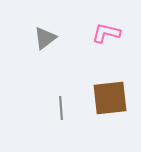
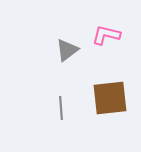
pink L-shape: moved 2 px down
gray triangle: moved 22 px right, 12 px down
